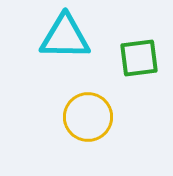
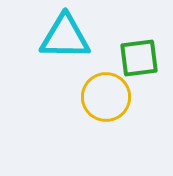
yellow circle: moved 18 px right, 20 px up
